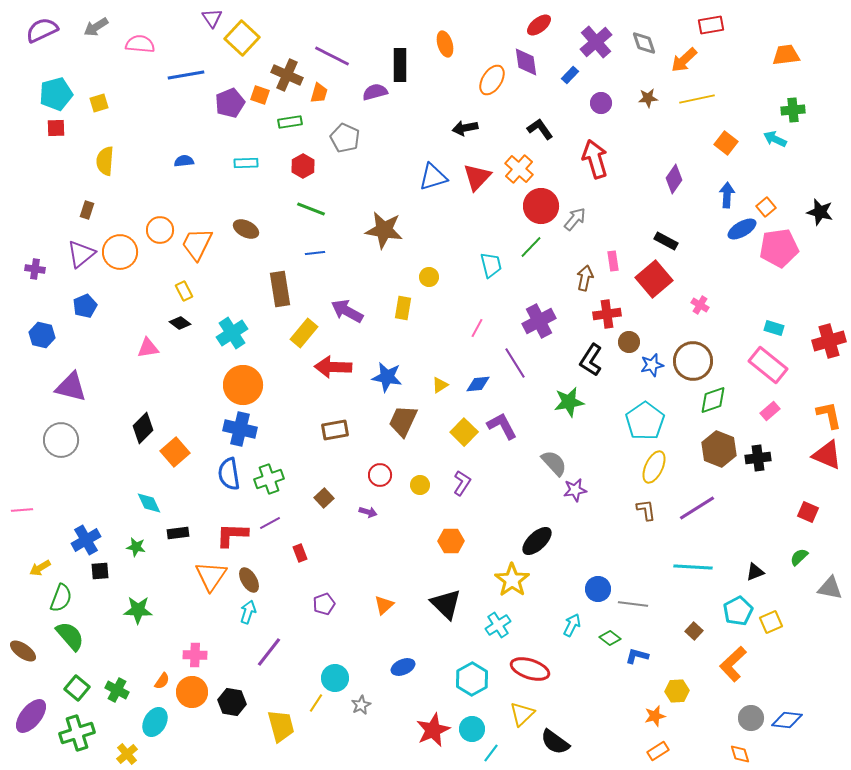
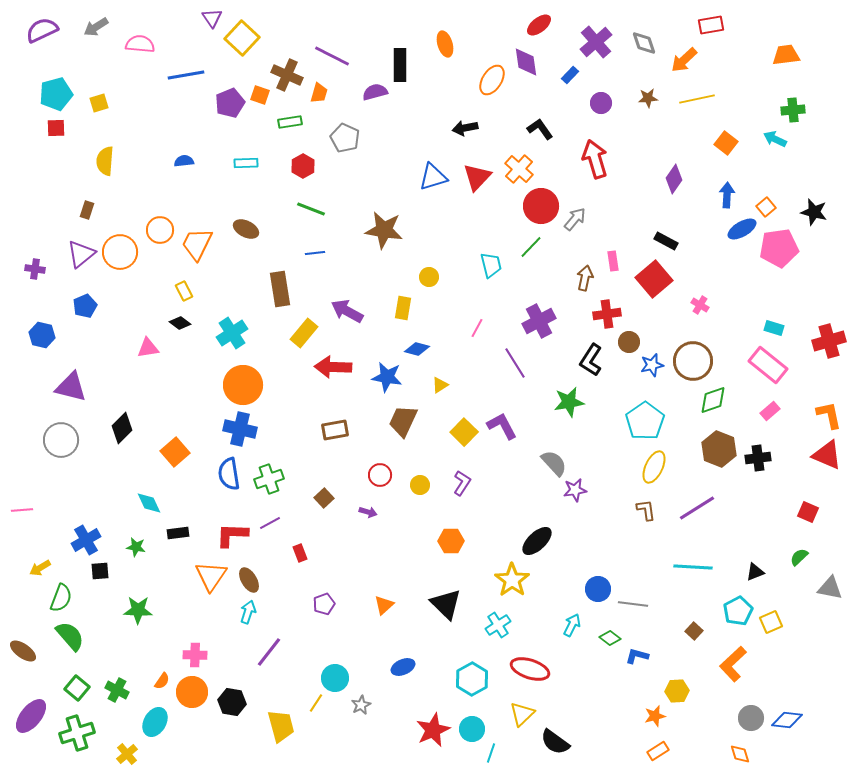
black star at (820, 212): moved 6 px left
blue diamond at (478, 384): moved 61 px left, 35 px up; rotated 20 degrees clockwise
black diamond at (143, 428): moved 21 px left
cyan line at (491, 753): rotated 18 degrees counterclockwise
